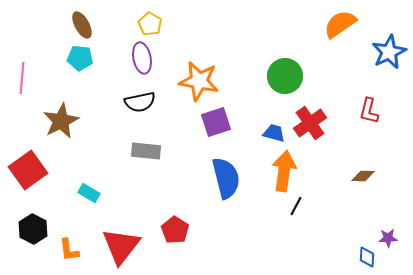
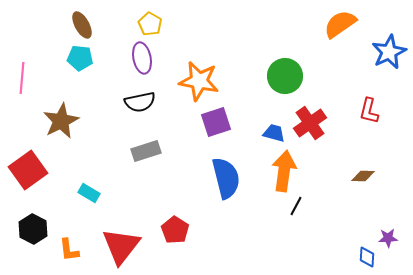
gray rectangle: rotated 24 degrees counterclockwise
